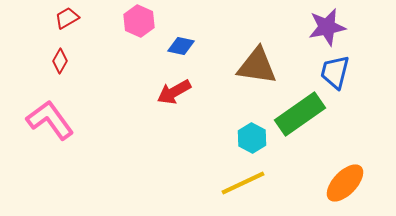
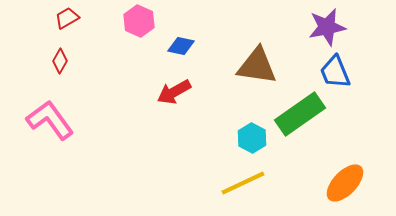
blue trapezoid: rotated 36 degrees counterclockwise
